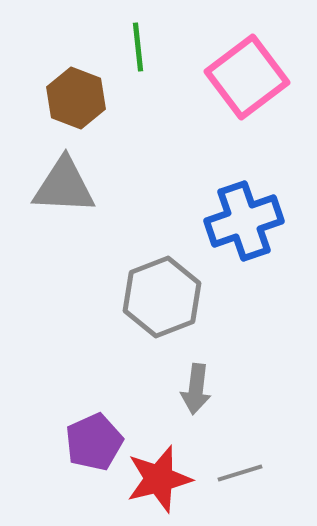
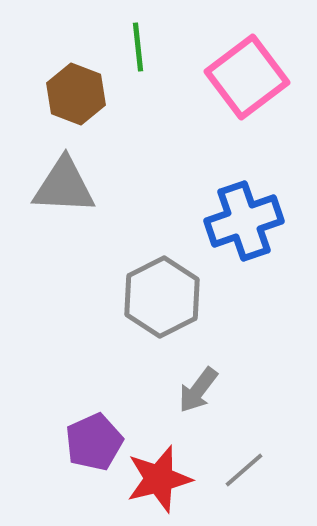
brown hexagon: moved 4 px up
gray hexagon: rotated 6 degrees counterclockwise
gray arrow: moved 2 px right, 1 px down; rotated 30 degrees clockwise
gray line: moved 4 px right, 3 px up; rotated 24 degrees counterclockwise
